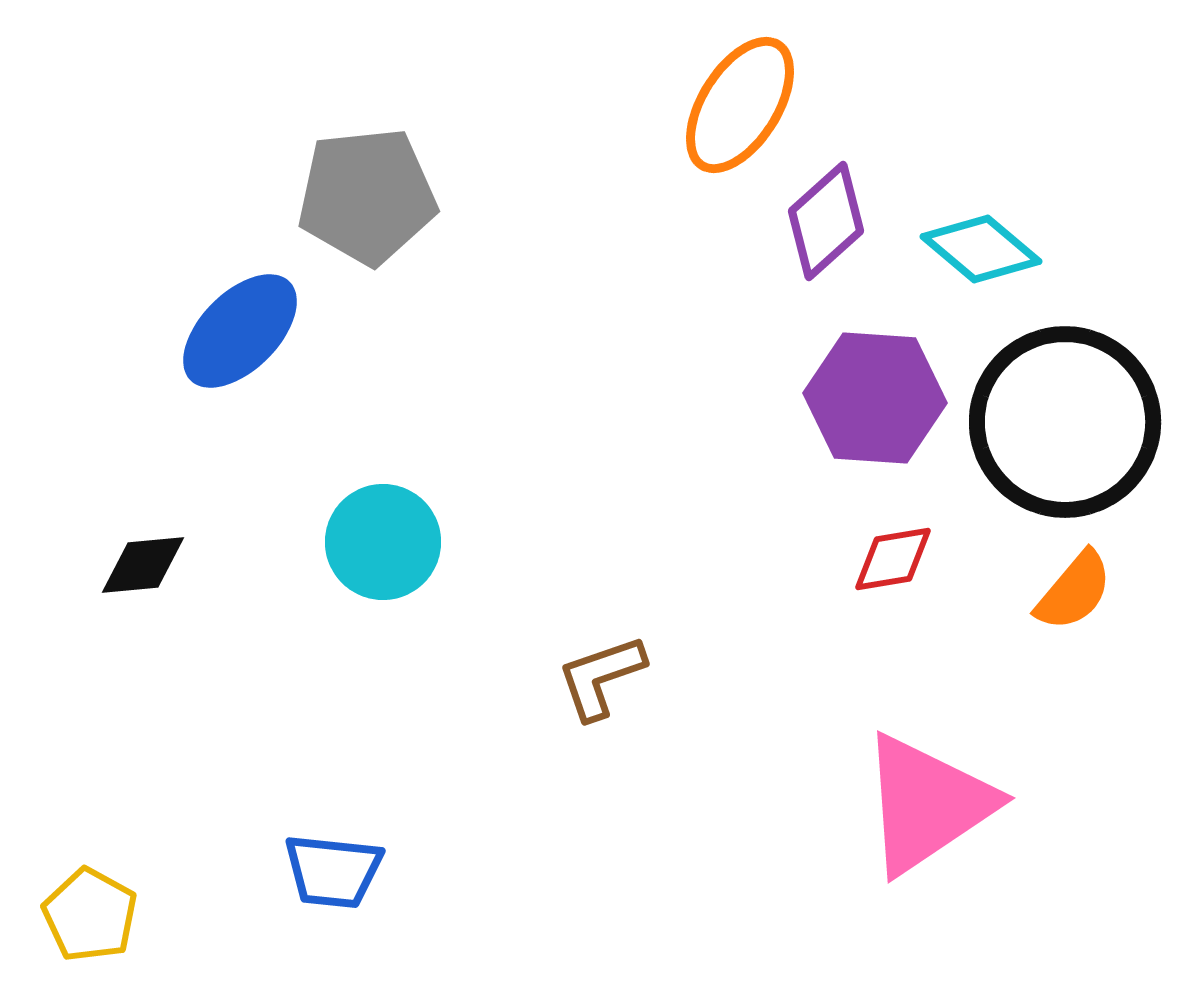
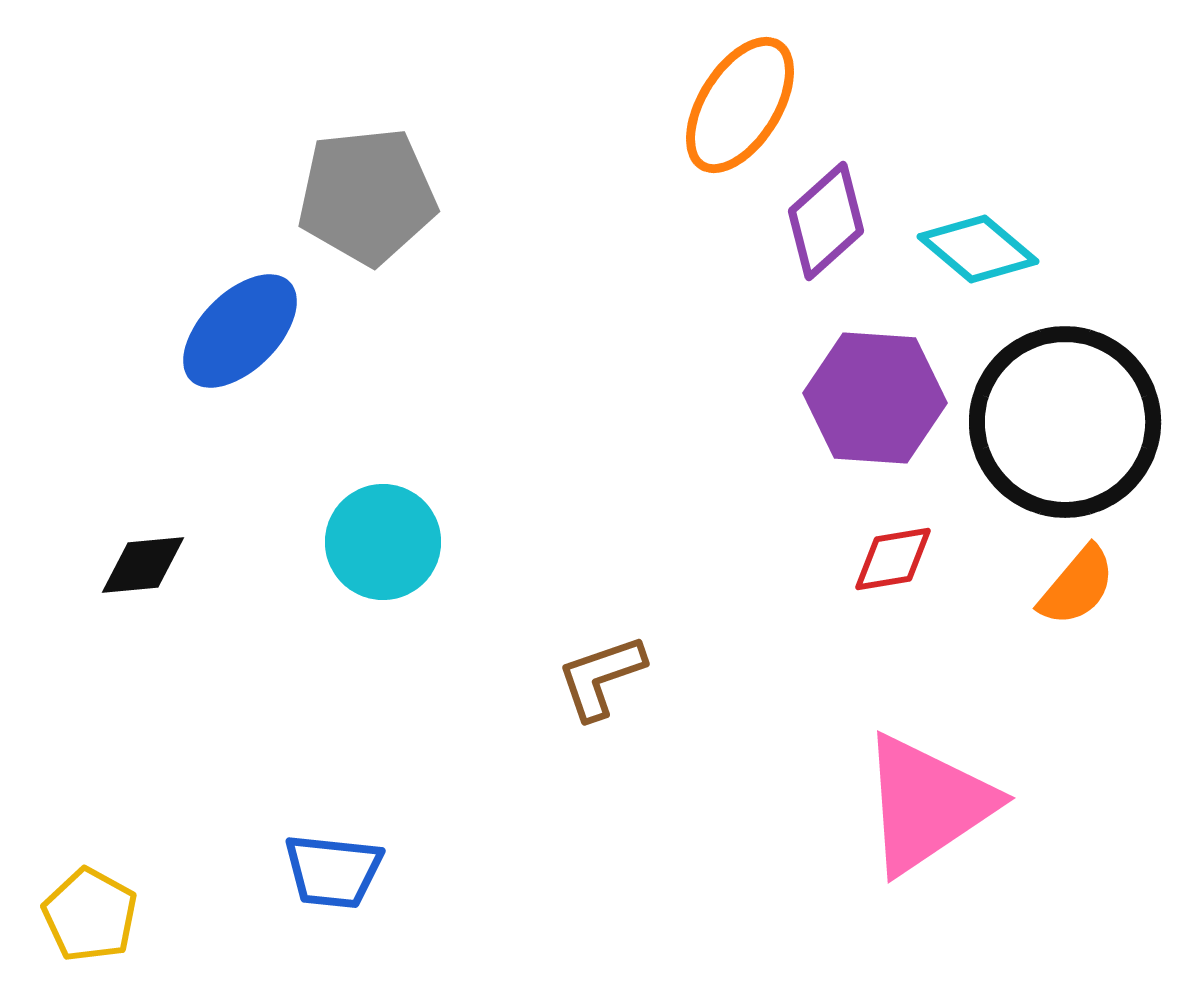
cyan diamond: moved 3 px left
orange semicircle: moved 3 px right, 5 px up
